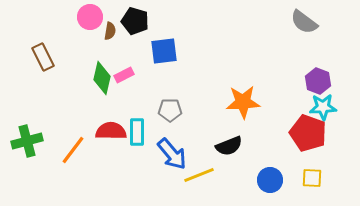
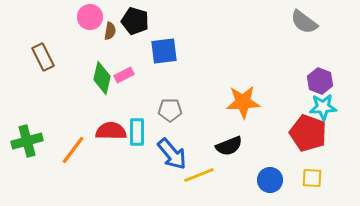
purple hexagon: moved 2 px right
